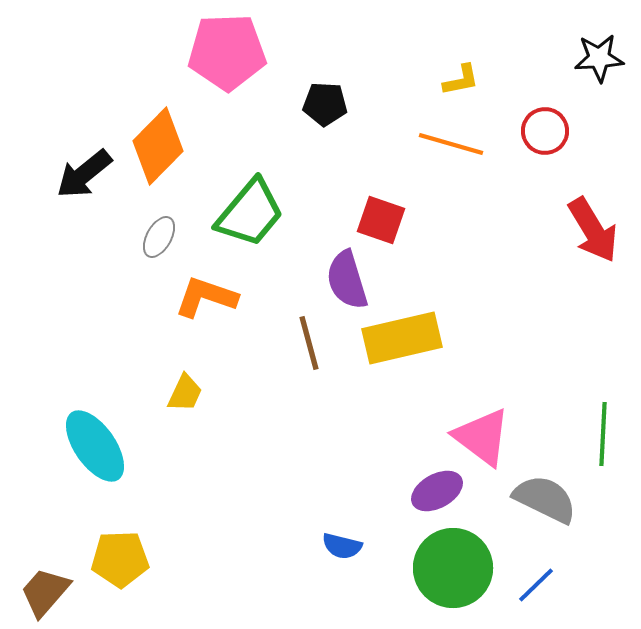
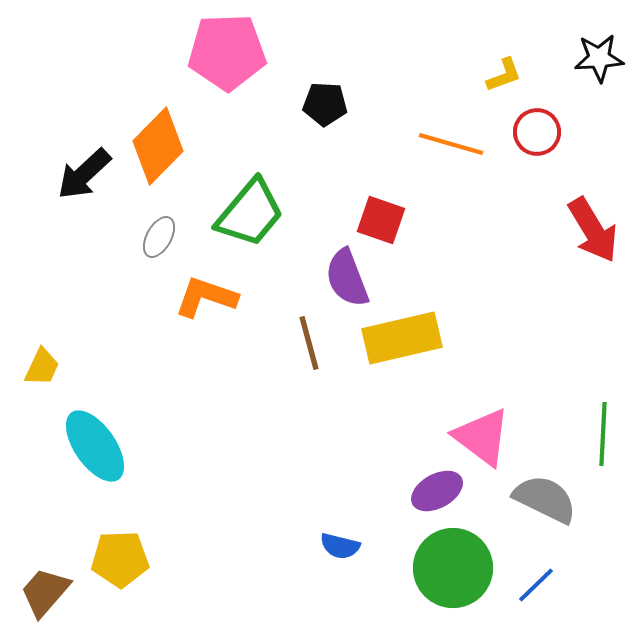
yellow L-shape: moved 43 px right, 5 px up; rotated 9 degrees counterclockwise
red circle: moved 8 px left, 1 px down
black arrow: rotated 4 degrees counterclockwise
purple semicircle: moved 2 px up; rotated 4 degrees counterclockwise
yellow trapezoid: moved 143 px left, 26 px up
blue semicircle: moved 2 px left
